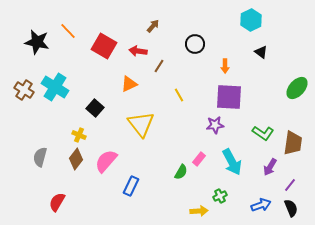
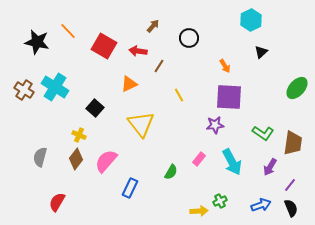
black circle: moved 6 px left, 6 px up
black triangle: rotated 40 degrees clockwise
orange arrow: rotated 32 degrees counterclockwise
green semicircle: moved 10 px left
blue rectangle: moved 1 px left, 2 px down
green cross: moved 5 px down
